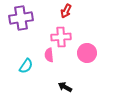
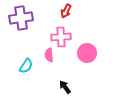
black arrow: rotated 24 degrees clockwise
